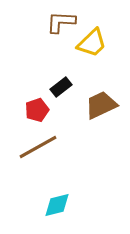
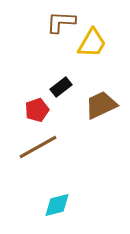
yellow trapezoid: rotated 16 degrees counterclockwise
